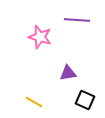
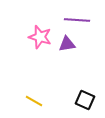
purple triangle: moved 1 px left, 29 px up
yellow line: moved 1 px up
